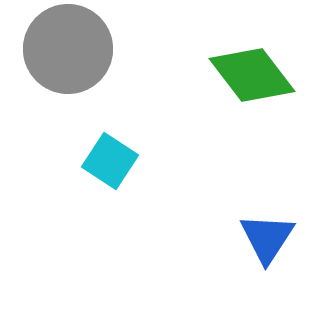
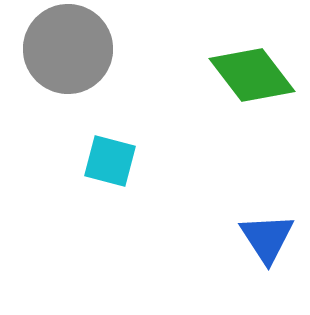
cyan square: rotated 18 degrees counterclockwise
blue triangle: rotated 6 degrees counterclockwise
